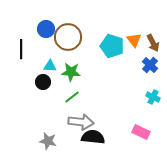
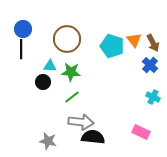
blue circle: moved 23 px left
brown circle: moved 1 px left, 2 px down
